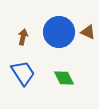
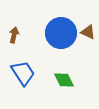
blue circle: moved 2 px right, 1 px down
brown arrow: moved 9 px left, 2 px up
green diamond: moved 2 px down
